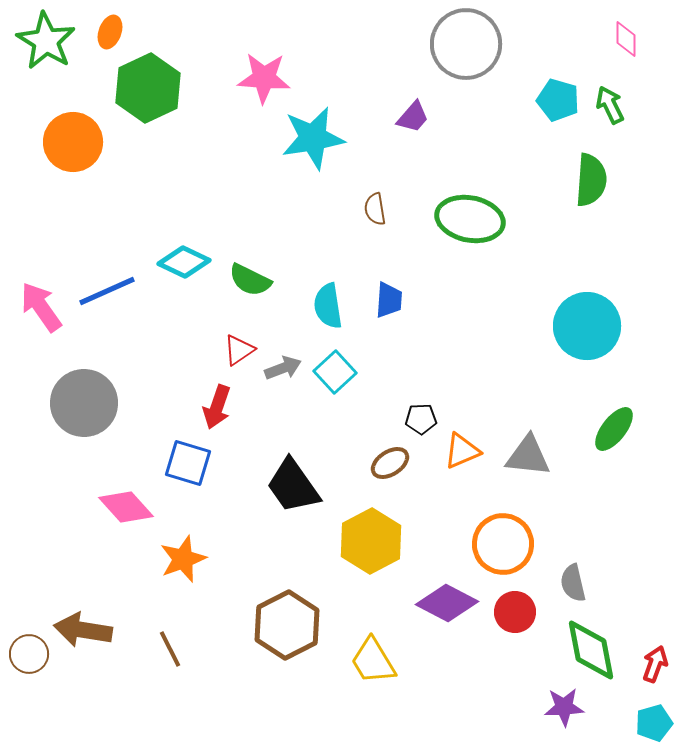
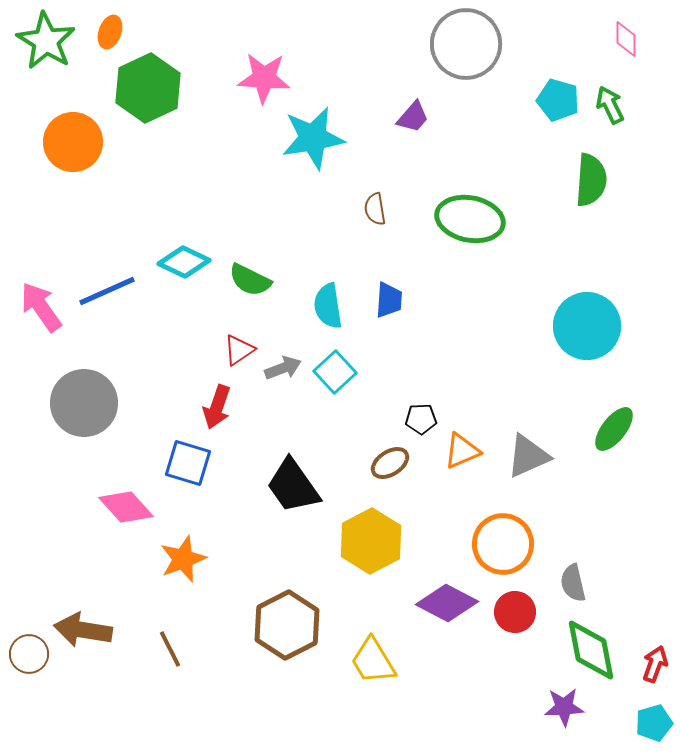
gray triangle at (528, 456): rotated 30 degrees counterclockwise
